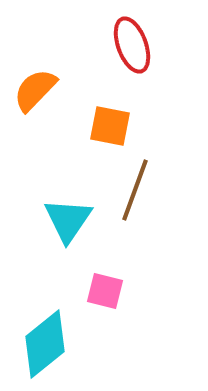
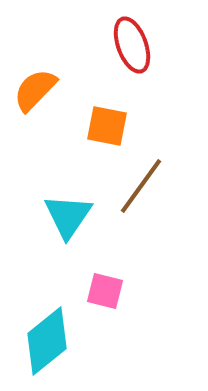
orange square: moved 3 px left
brown line: moved 6 px right, 4 px up; rotated 16 degrees clockwise
cyan triangle: moved 4 px up
cyan diamond: moved 2 px right, 3 px up
